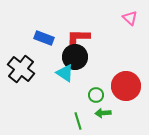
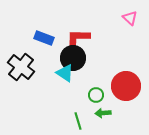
black circle: moved 2 px left, 1 px down
black cross: moved 2 px up
